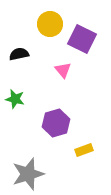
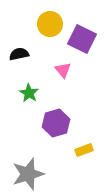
green star: moved 14 px right, 6 px up; rotated 18 degrees clockwise
